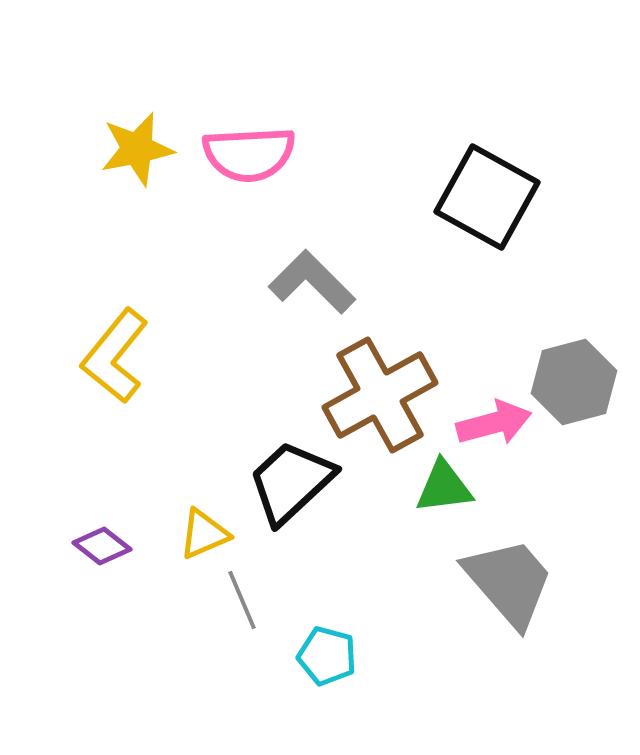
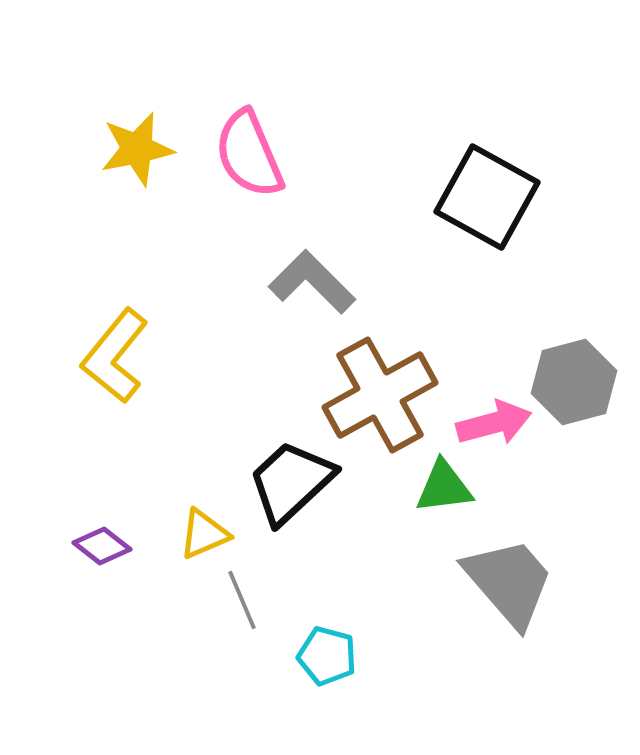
pink semicircle: rotated 70 degrees clockwise
